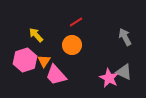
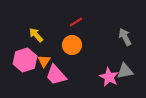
gray triangle: moved 1 px right, 1 px up; rotated 36 degrees counterclockwise
pink star: moved 1 px up
